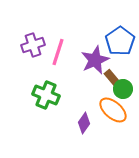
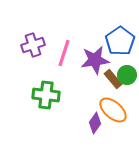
pink line: moved 6 px right, 1 px down
purple star: rotated 16 degrees clockwise
green circle: moved 4 px right, 14 px up
green cross: rotated 16 degrees counterclockwise
purple diamond: moved 11 px right
